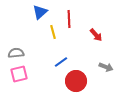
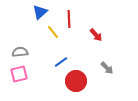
yellow line: rotated 24 degrees counterclockwise
gray semicircle: moved 4 px right, 1 px up
gray arrow: moved 1 px right, 1 px down; rotated 24 degrees clockwise
